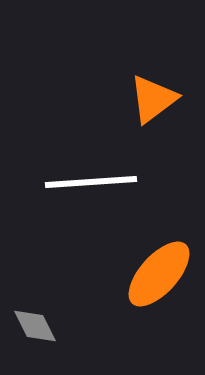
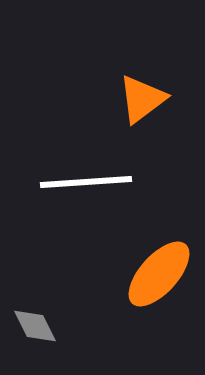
orange triangle: moved 11 px left
white line: moved 5 px left
